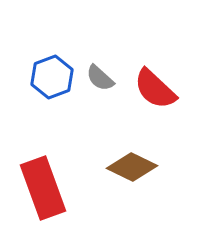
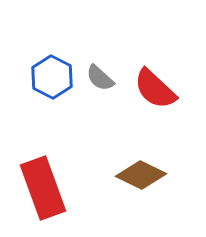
blue hexagon: rotated 12 degrees counterclockwise
brown diamond: moved 9 px right, 8 px down
